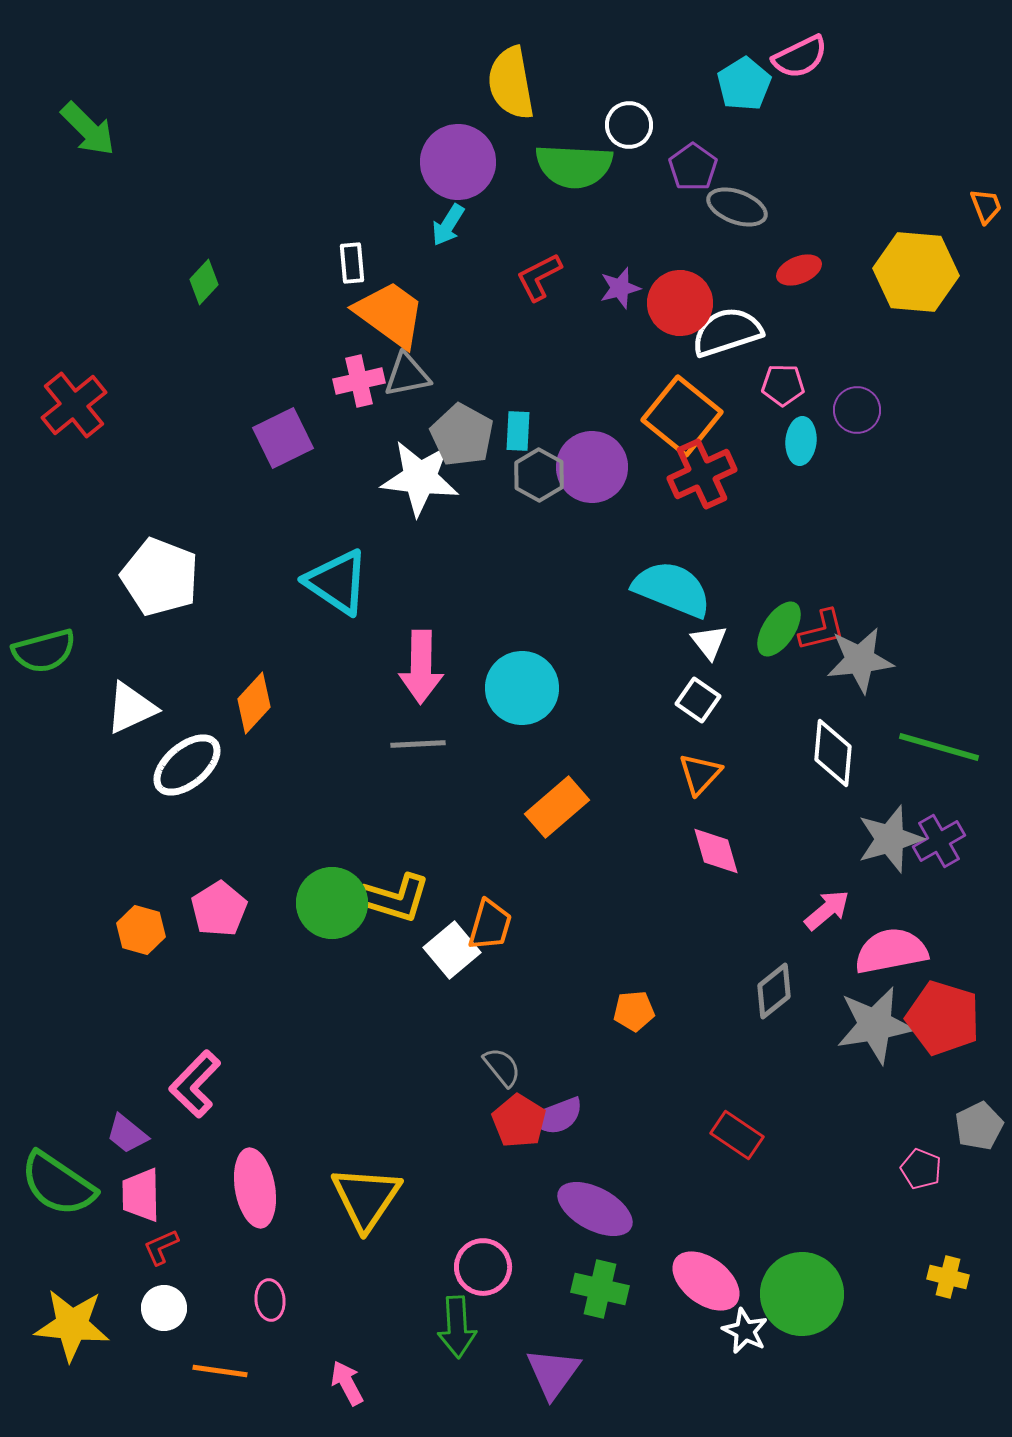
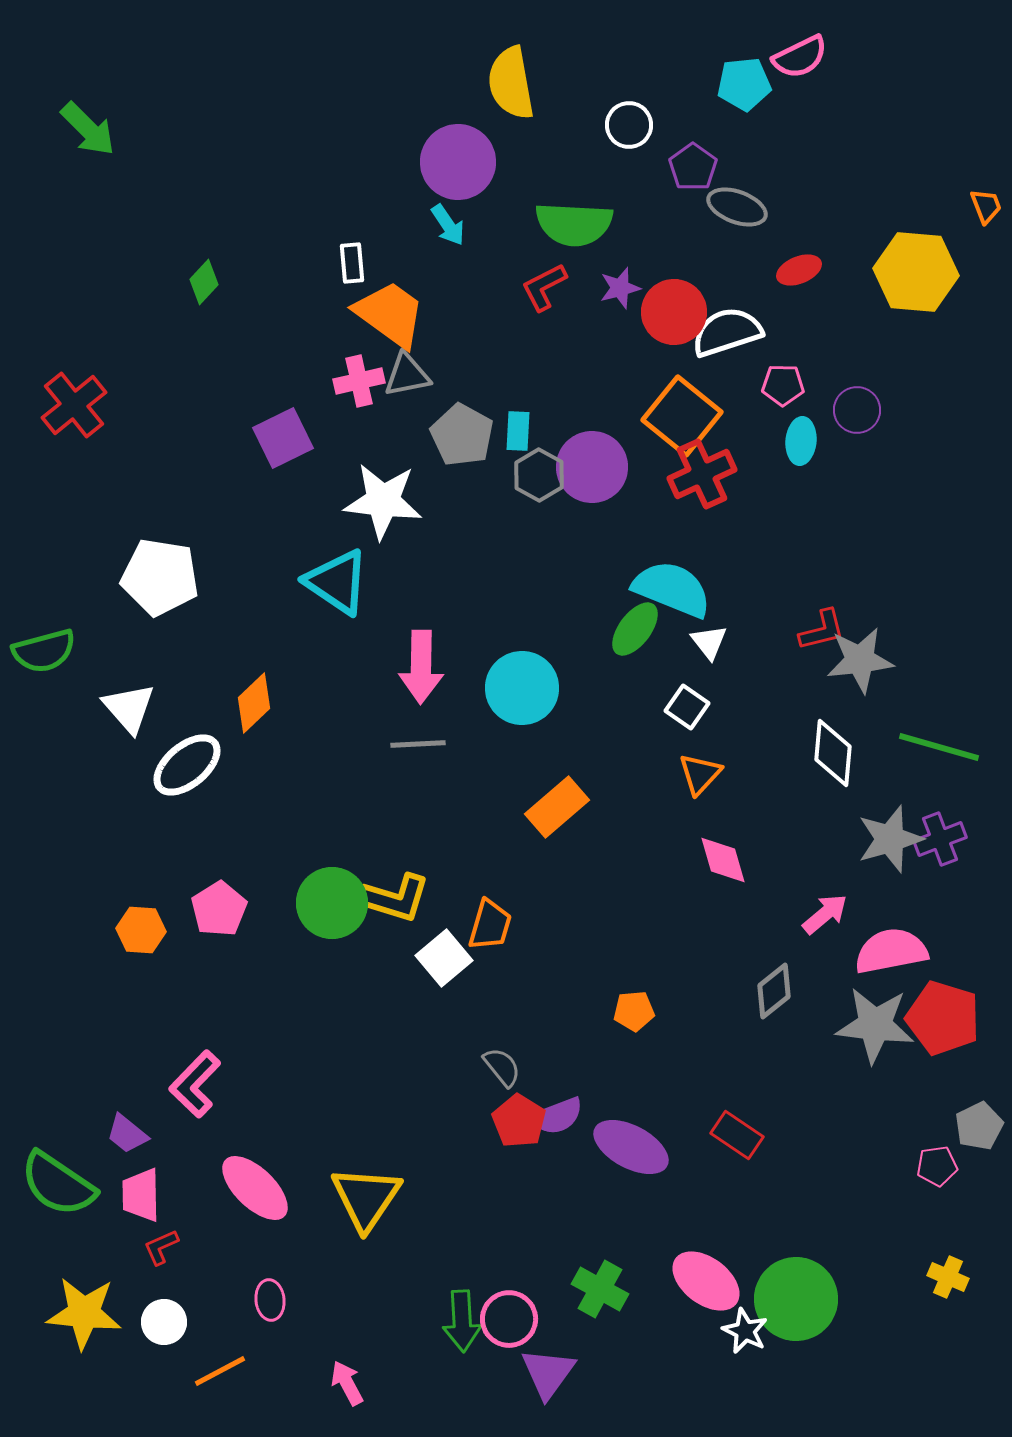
cyan pentagon at (744, 84): rotated 26 degrees clockwise
green semicircle at (574, 166): moved 58 px down
cyan arrow at (448, 225): rotated 66 degrees counterclockwise
red L-shape at (539, 277): moved 5 px right, 10 px down
red circle at (680, 303): moved 6 px left, 9 px down
white star at (420, 478): moved 37 px left, 23 px down
white pentagon at (160, 577): rotated 12 degrees counterclockwise
green ellipse at (779, 629): moved 144 px left; rotated 4 degrees clockwise
white square at (698, 700): moved 11 px left, 7 px down
orange diamond at (254, 703): rotated 4 degrees clockwise
white triangle at (131, 708): moved 2 px left; rotated 46 degrees counterclockwise
purple cross at (939, 841): moved 1 px right, 2 px up; rotated 9 degrees clockwise
pink diamond at (716, 851): moved 7 px right, 9 px down
pink arrow at (827, 910): moved 2 px left, 4 px down
orange hexagon at (141, 930): rotated 12 degrees counterclockwise
white square at (452, 950): moved 8 px left, 8 px down
gray star at (875, 1025): rotated 16 degrees clockwise
pink pentagon at (921, 1169): moved 16 px right, 3 px up; rotated 30 degrees counterclockwise
pink ellipse at (255, 1188): rotated 36 degrees counterclockwise
purple ellipse at (595, 1209): moved 36 px right, 62 px up
pink circle at (483, 1267): moved 26 px right, 52 px down
yellow cross at (948, 1277): rotated 9 degrees clockwise
green cross at (600, 1289): rotated 16 degrees clockwise
green circle at (802, 1294): moved 6 px left, 5 px down
white circle at (164, 1308): moved 14 px down
yellow star at (72, 1325): moved 12 px right, 12 px up
green arrow at (457, 1327): moved 5 px right, 6 px up
orange line at (220, 1371): rotated 36 degrees counterclockwise
purple triangle at (553, 1373): moved 5 px left
